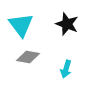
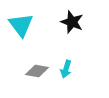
black star: moved 5 px right, 2 px up
gray diamond: moved 9 px right, 14 px down
